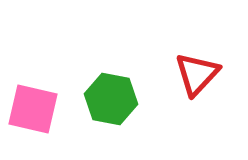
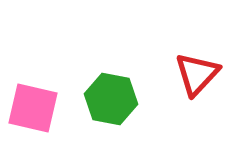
pink square: moved 1 px up
